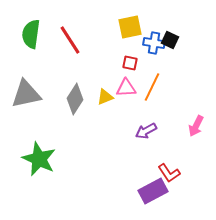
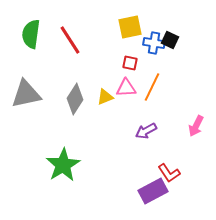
green star: moved 24 px right, 6 px down; rotated 16 degrees clockwise
